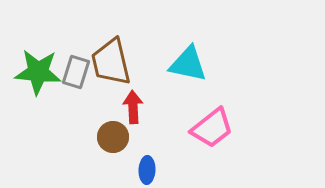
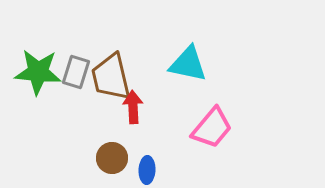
brown trapezoid: moved 15 px down
pink trapezoid: rotated 12 degrees counterclockwise
brown circle: moved 1 px left, 21 px down
